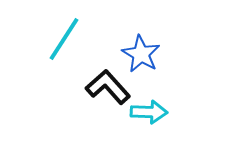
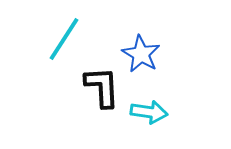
black L-shape: moved 6 px left; rotated 39 degrees clockwise
cyan arrow: rotated 6 degrees clockwise
